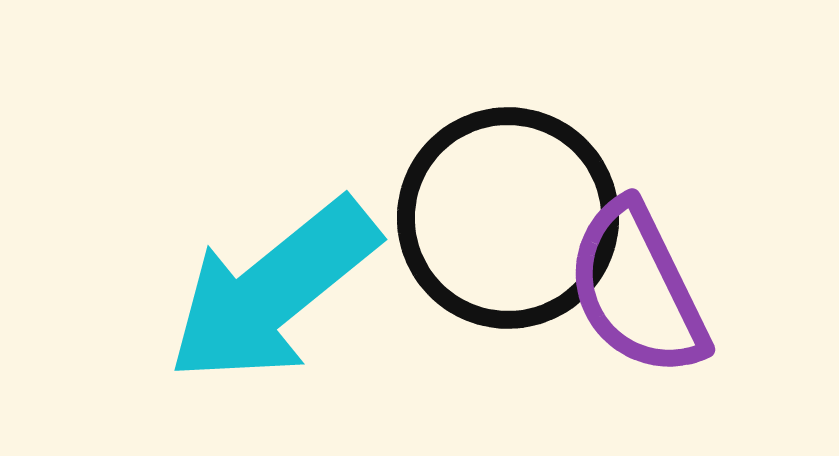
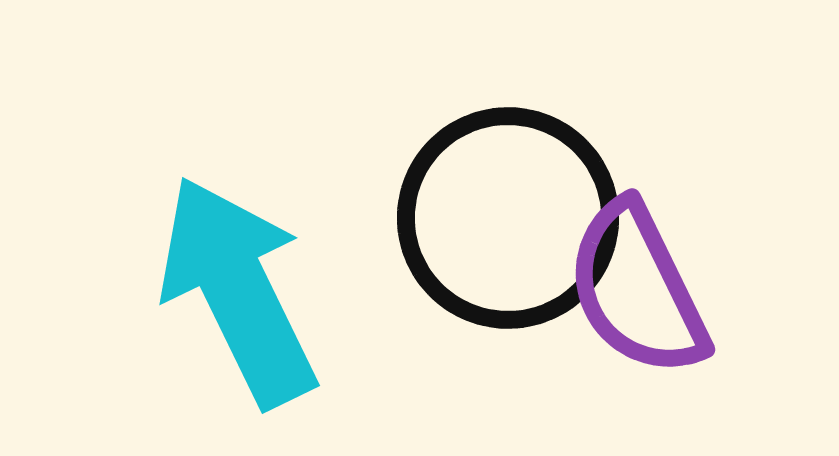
cyan arrow: moved 35 px left; rotated 103 degrees clockwise
